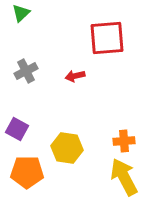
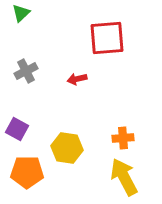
red arrow: moved 2 px right, 3 px down
orange cross: moved 1 px left, 3 px up
